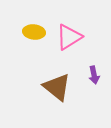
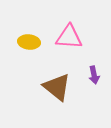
yellow ellipse: moved 5 px left, 10 px down
pink triangle: rotated 36 degrees clockwise
